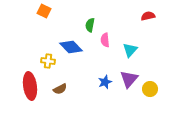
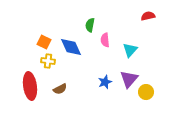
orange square: moved 31 px down
blue diamond: rotated 20 degrees clockwise
yellow circle: moved 4 px left, 3 px down
